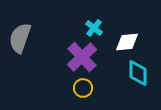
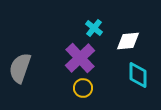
gray semicircle: moved 30 px down
white diamond: moved 1 px right, 1 px up
purple cross: moved 2 px left, 1 px down
cyan diamond: moved 2 px down
